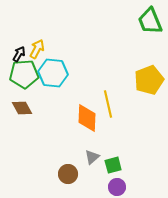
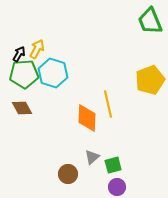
cyan hexagon: rotated 12 degrees clockwise
yellow pentagon: moved 1 px right
